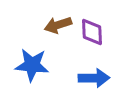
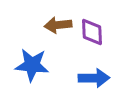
brown arrow: rotated 12 degrees clockwise
